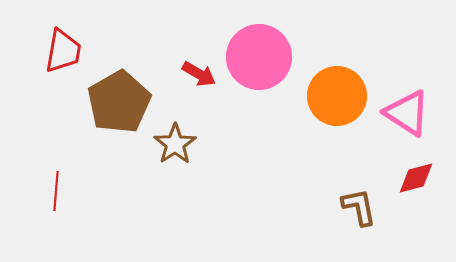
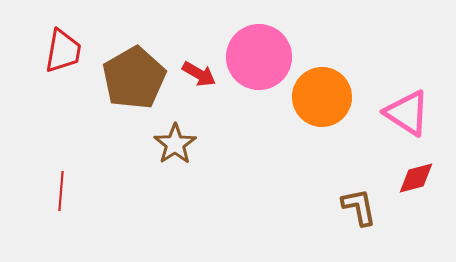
orange circle: moved 15 px left, 1 px down
brown pentagon: moved 15 px right, 24 px up
red line: moved 5 px right
